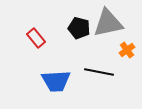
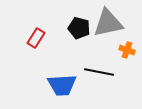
red rectangle: rotated 72 degrees clockwise
orange cross: rotated 35 degrees counterclockwise
blue trapezoid: moved 6 px right, 4 px down
